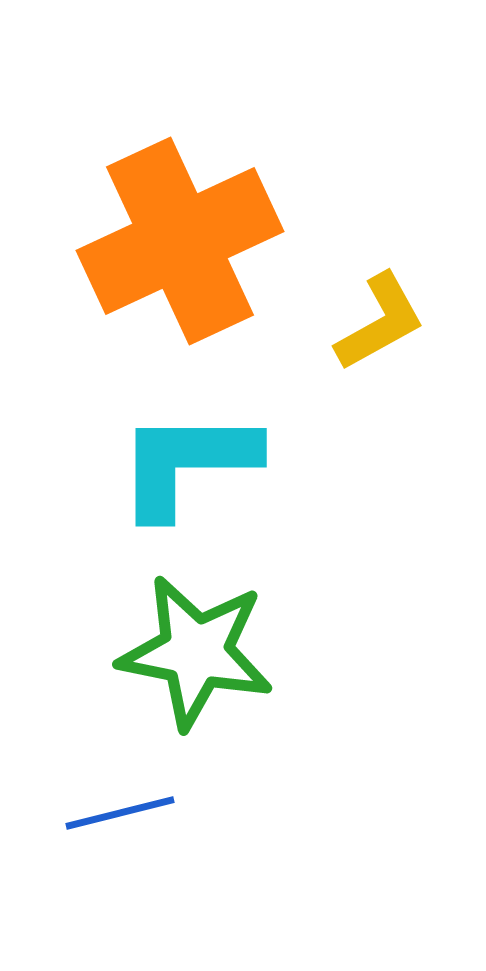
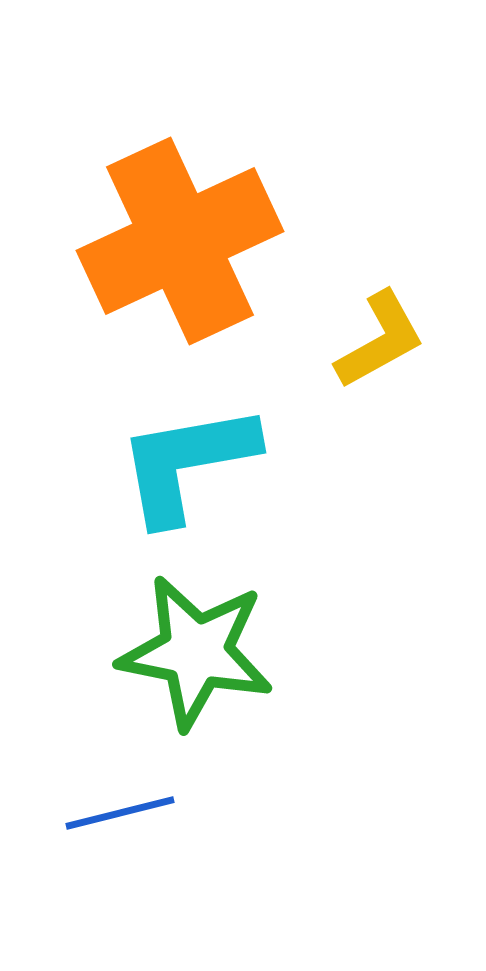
yellow L-shape: moved 18 px down
cyan L-shape: rotated 10 degrees counterclockwise
